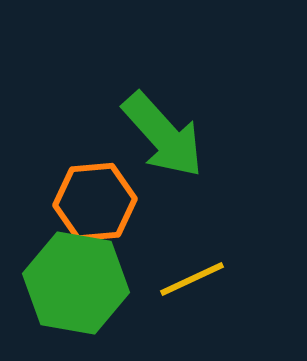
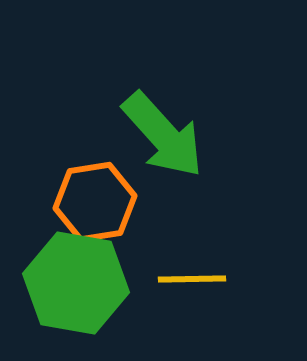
orange hexagon: rotated 4 degrees counterclockwise
yellow line: rotated 24 degrees clockwise
